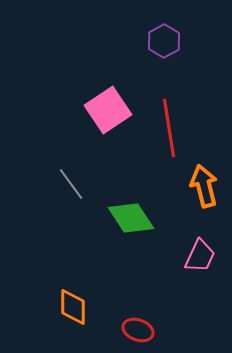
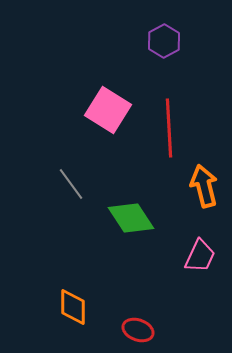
pink square: rotated 24 degrees counterclockwise
red line: rotated 6 degrees clockwise
